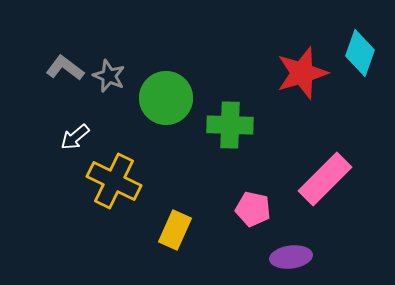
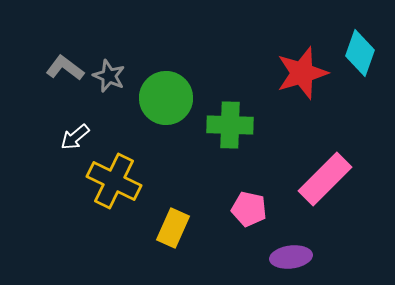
pink pentagon: moved 4 px left
yellow rectangle: moved 2 px left, 2 px up
